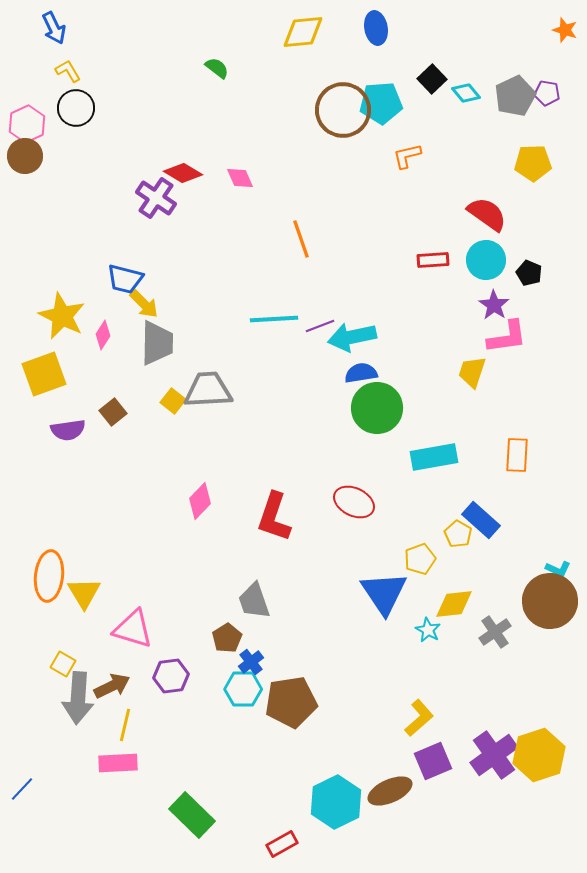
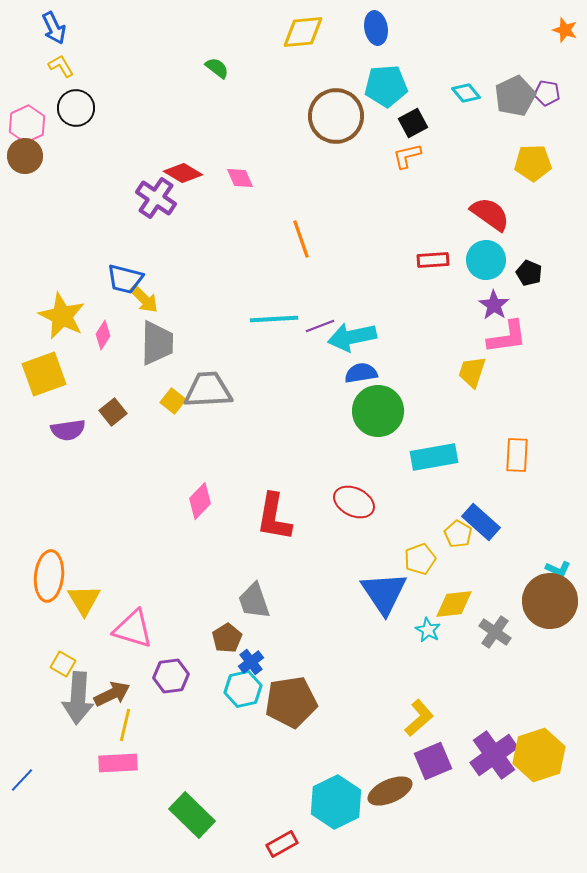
yellow L-shape at (68, 71): moved 7 px left, 5 px up
black square at (432, 79): moved 19 px left, 44 px down; rotated 16 degrees clockwise
cyan pentagon at (381, 103): moved 5 px right, 17 px up
brown circle at (343, 110): moved 7 px left, 6 px down
red semicircle at (487, 214): moved 3 px right
yellow arrow at (144, 304): moved 5 px up
green circle at (377, 408): moved 1 px right, 3 px down
red L-shape at (274, 517): rotated 9 degrees counterclockwise
blue rectangle at (481, 520): moved 2 px down
yellow triangle at (84, 593): moved 7 px down
gray cross at (495, 632): rotated 20 degrees counterclockwise
brown arrow at (112, 686): moved 8 px down
cyan hexagon at (243, 689): rotated 12 degrees counterclockwise
blue line at (22, 789): moved 9 px up
